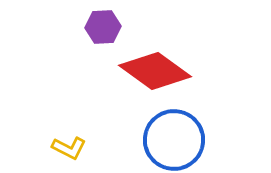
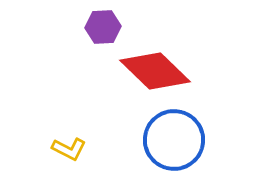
red diamond: rotated 8 degrees clockwise
yellow L-shape: moved 1 px down
